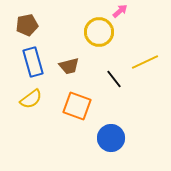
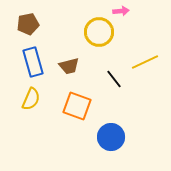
pink arrow: moved 1 px right; rotated 35 degrees clockwise
brown pentagon: moved 1 px right, 1 px up
yellow semicircle: rotated 30 degrees counterclockwise
blue circle: moved 1 px up
